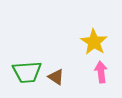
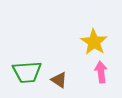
brown triangle: moved 3 px right, 3 px down
